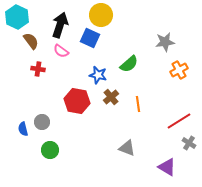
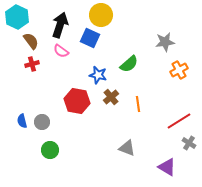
red cross: moved 6 px left, 5 px up; rotated 24 degrees counterclockwise
blue semicircle: moved 1 px left, 8 px up
